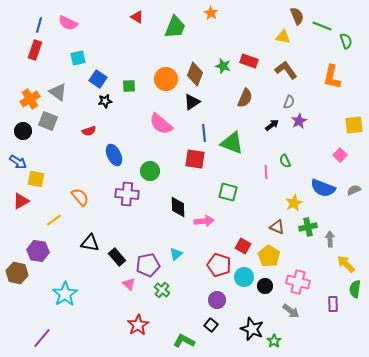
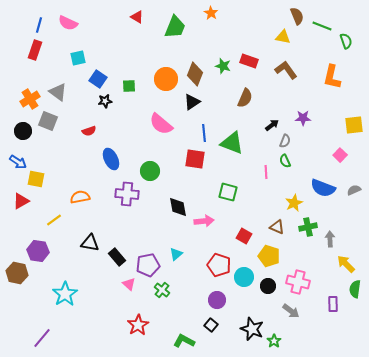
gray semicircle at (289, 102): moved 4 px left, 39 px down
purple star at (299, 121): moved 4 px right, 3 px up; rotated 28 degrees clockwise
blue ellipse at (114, 155): moved 3 px left, 4 px down
orange semicircle at (80, 197): rotated 60 degrees counterclockwise
black diamond at (178, 207): rotated 10 degrees counterclockwise
red square at (243, 246): moved 1 px right, 10 px up
yellow pentagon at (269, 256): rotated 15 degrees counterclockwise
black circle at (265, 286): moved 3 px right
